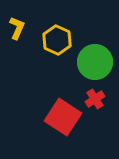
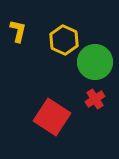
yellow L-shape: moved 1 px right, 3 px down; rotated 10 degrees counterclockwise
yellow hexagon: moved 7 px right
red square: moved 11 px left
